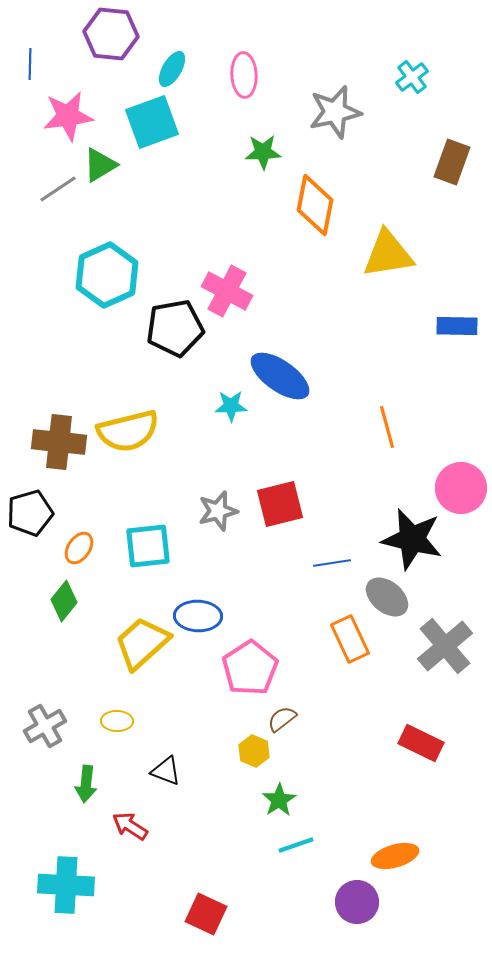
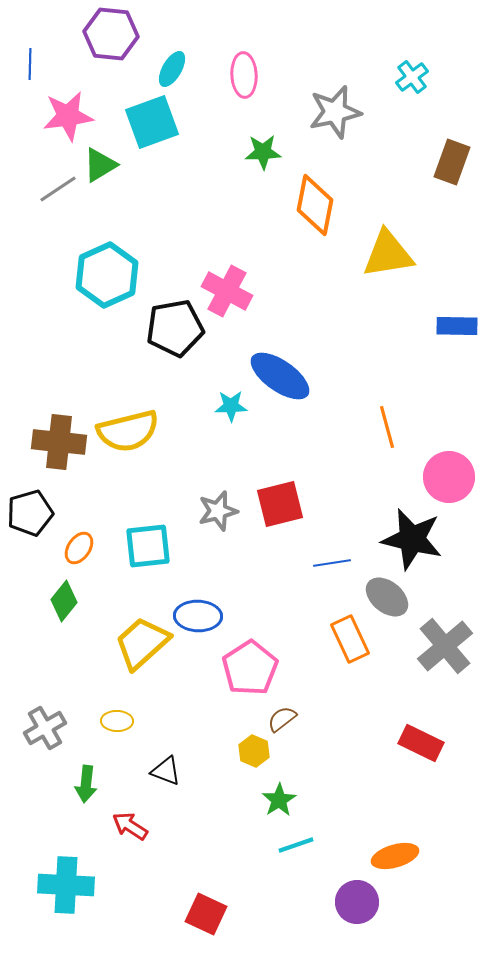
pink circle at (461, 488): moved 12 px left, 11 px up
gray cross at (45, 726): moved 2 px down
